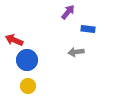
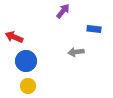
purple arrow: moved 5 px left, 1 px up
blue rectangle: moved 6 px right
red arrow: moved 3 px up
blue circle: moved 1 px left, 1 px down
